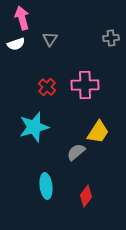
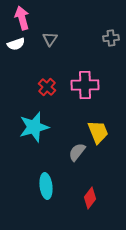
yellow trapezoid: rotated 55 degrees counterclockwise
gray semicircle: moved 1 px right; rotated 12 degrees counterclockwise
red diamond: moved 4 px right, 2 px down
